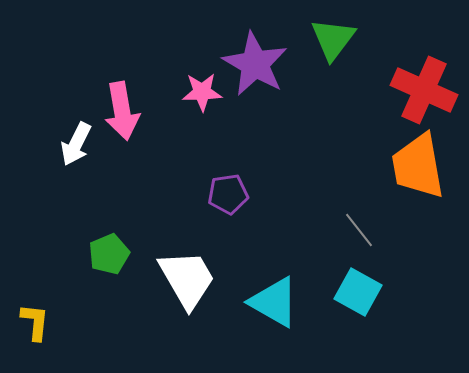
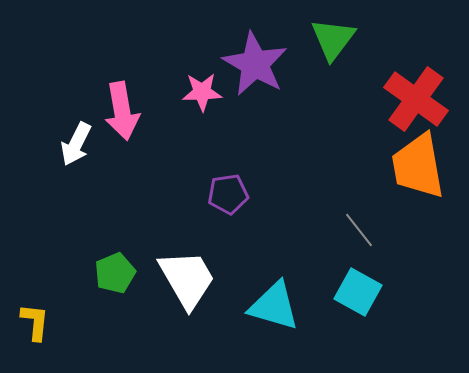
red cross: moved 8 px left, 9 px down; rotated 12 degrees clockwise
green pentagon: moved 6 px right, 19 px down
cyan triangle: moved 4 px down; rotated 14 degrees counterclockwise
